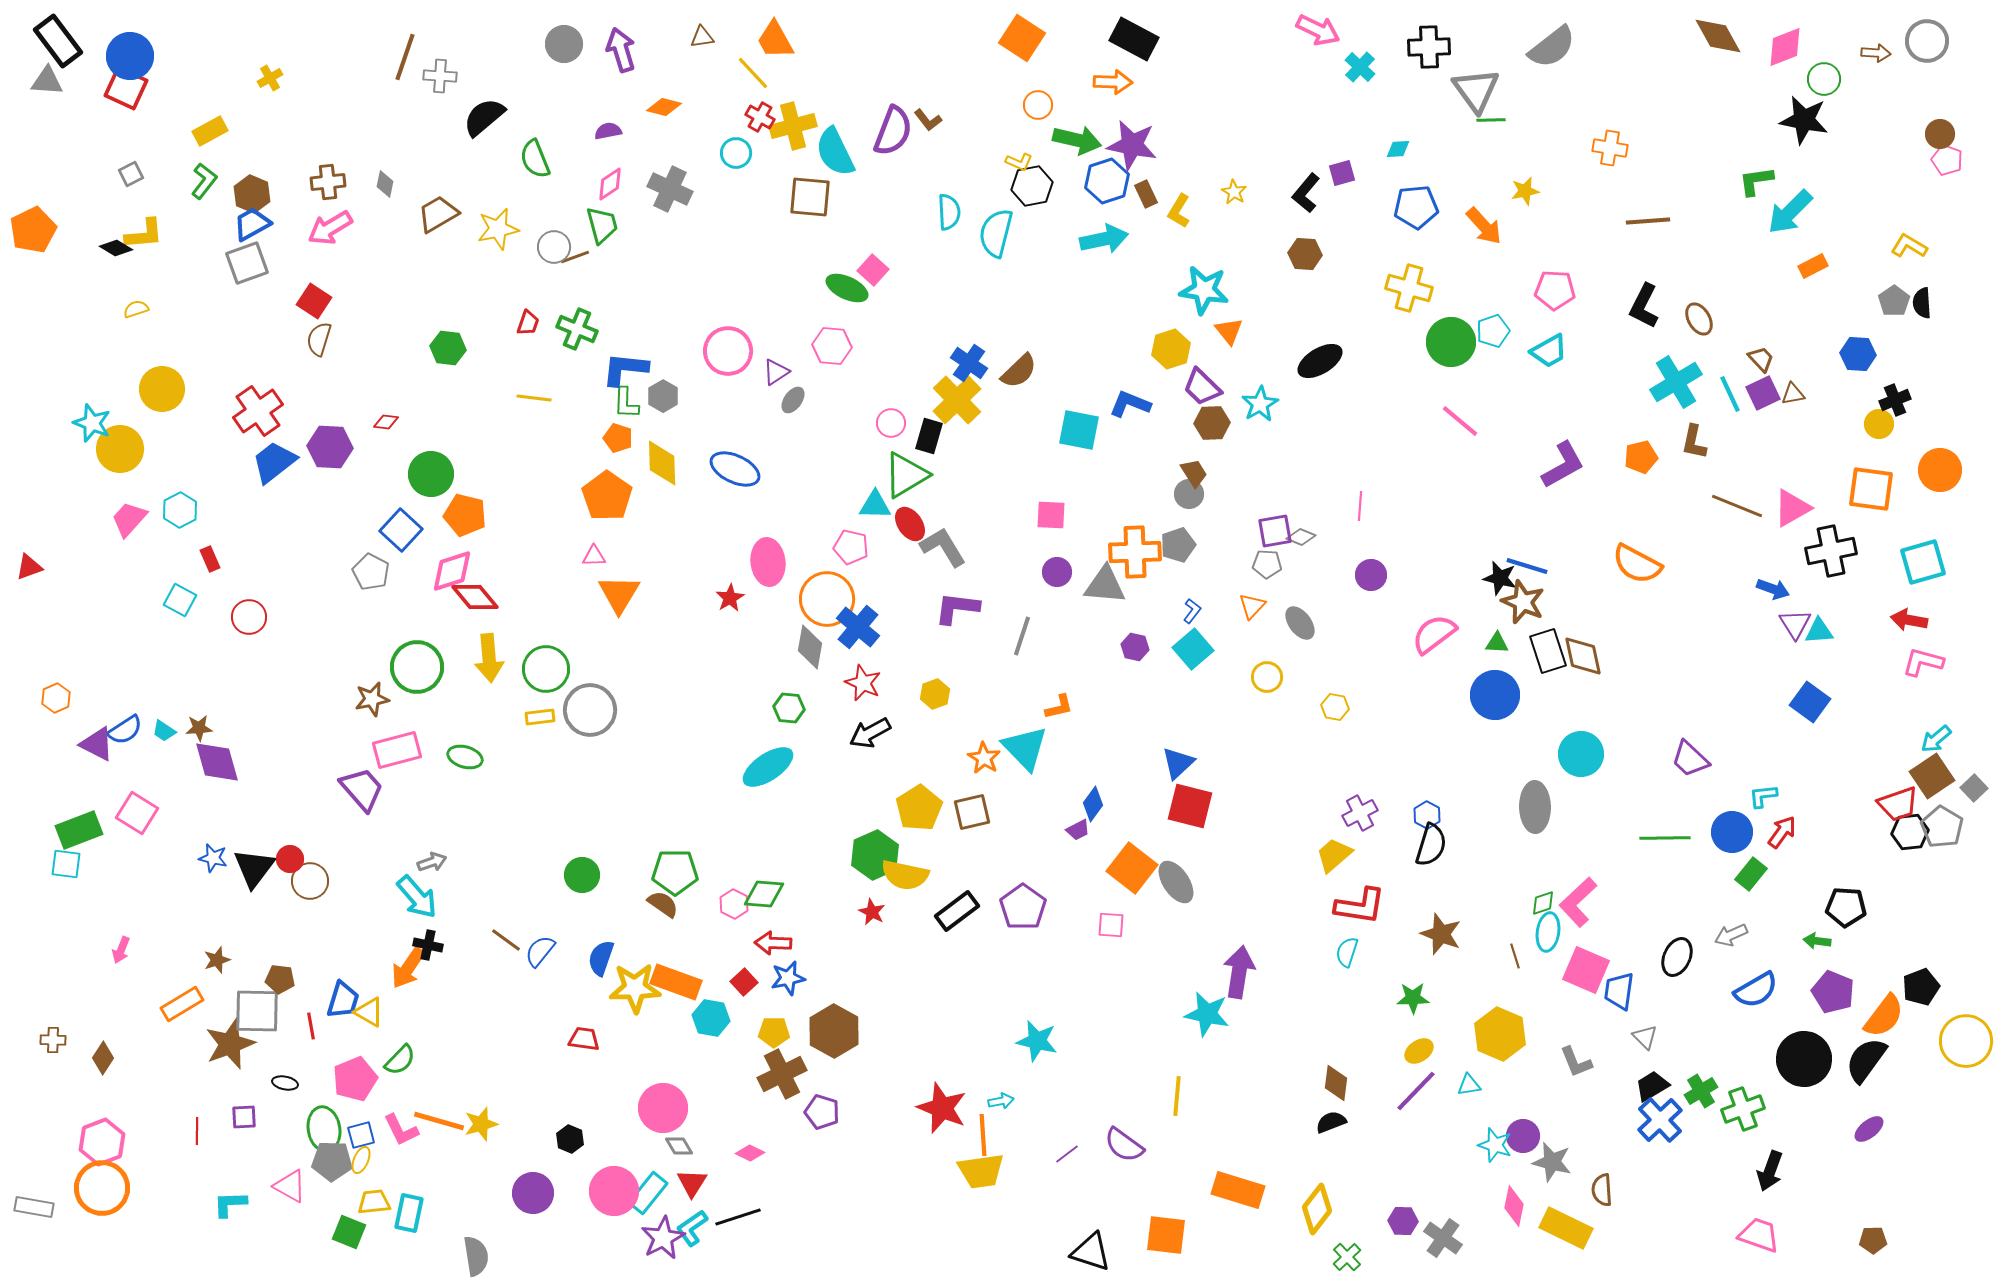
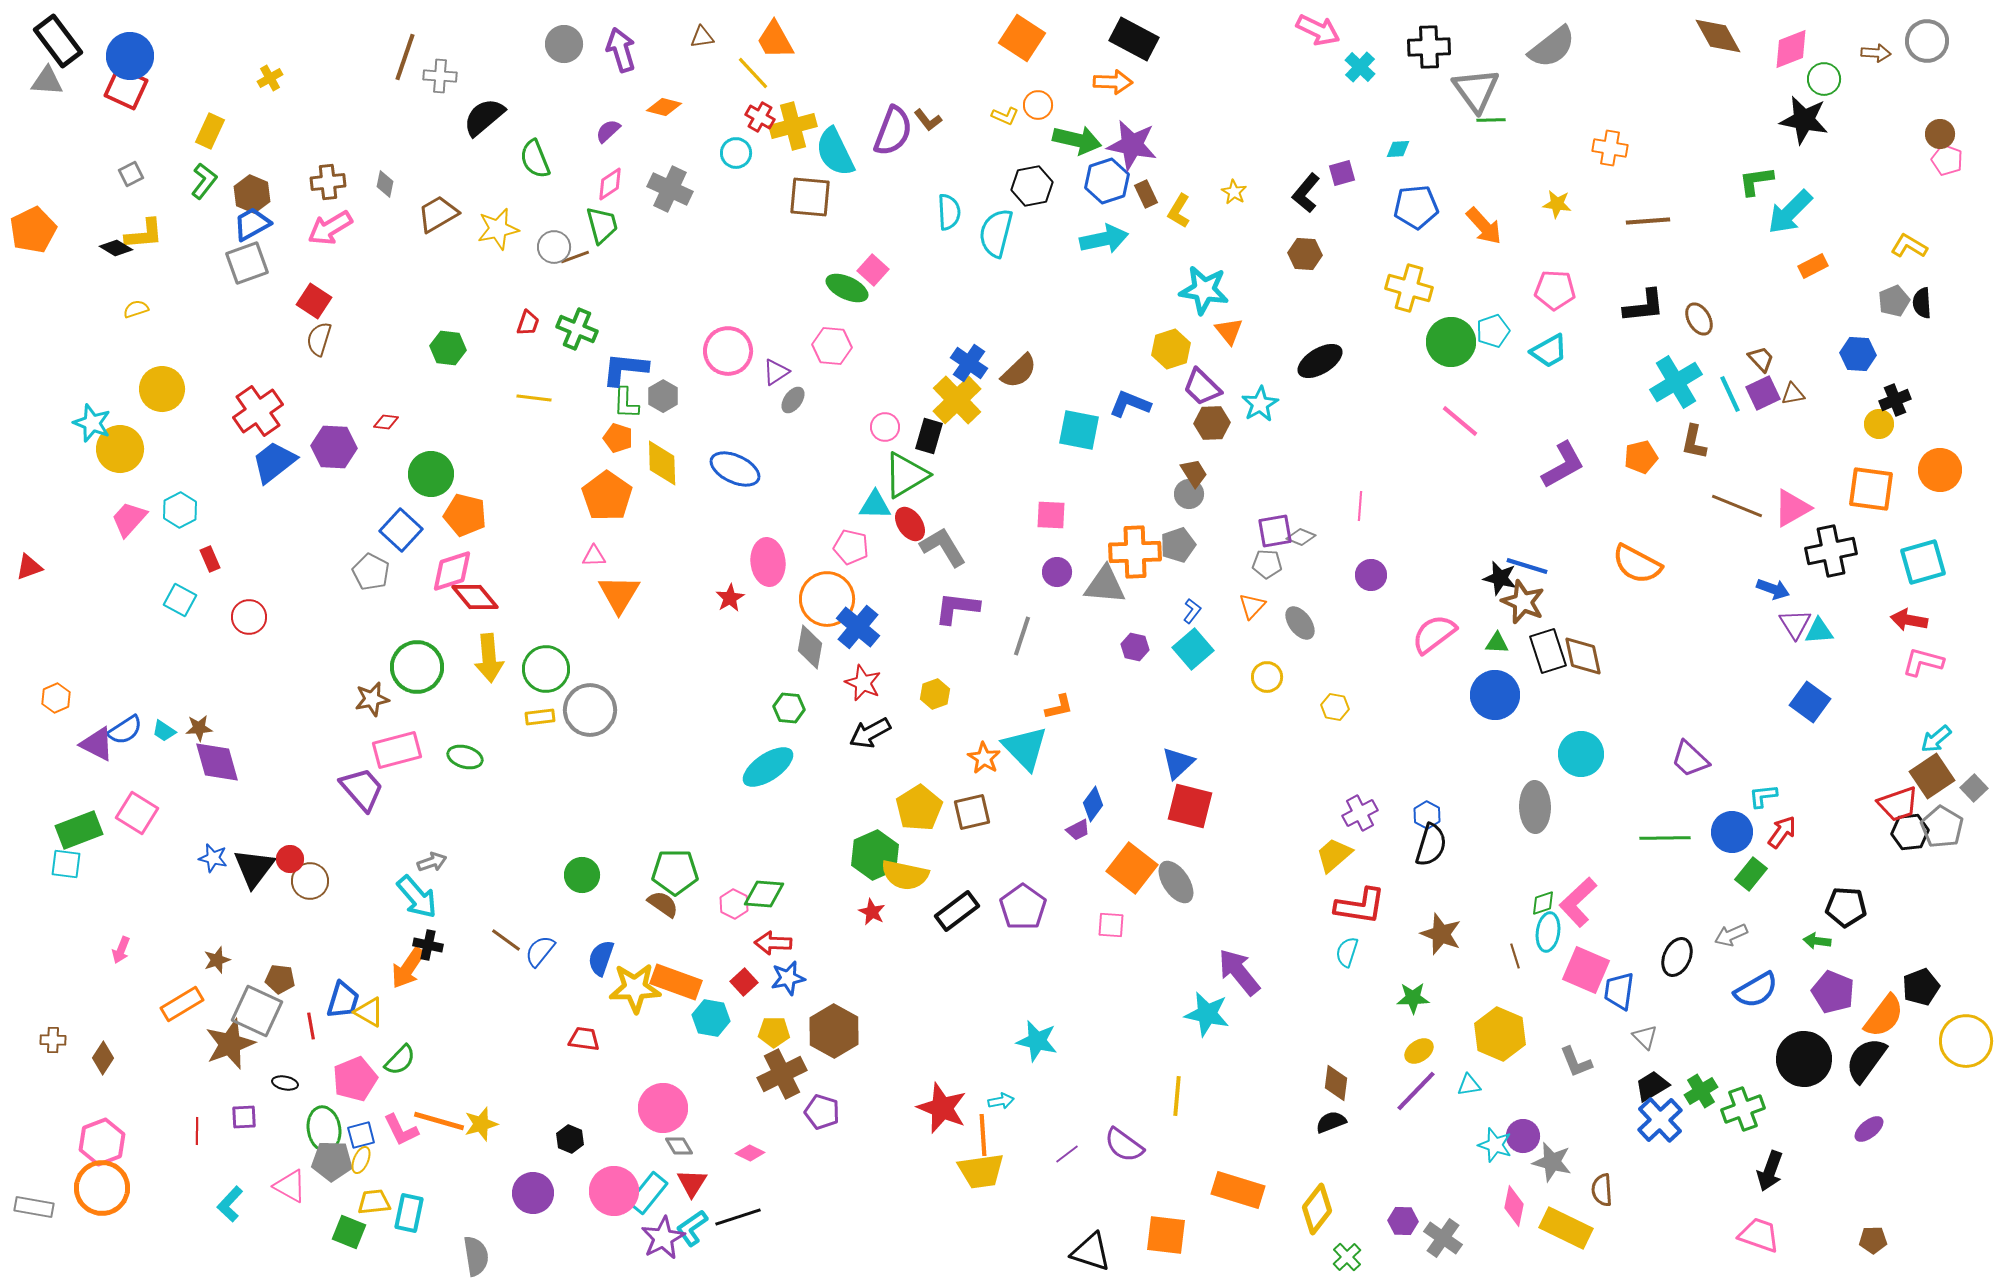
pink diamond at (1785, 47): moved 6 px right, 2 px down
yellow rectangle at (210, 131): rotated 36 degrees counterclockwise
purple semicircle at (608, 131): rotated 32 degrees counterclockwise
yellow L-shape at (1019, 162): moved 14 px left, 46 px up
yellow star at (1525, 191): moved 32 px right, 13 px down; rotated 20 degrees clockwise
gray pentagon at (1894, 301): rotated 12 degrees clockwise
black L-shape at (1644, 306): rotated 123 degrees counterclockwise
pink circle at (891, 423): moved 6 px left, 4 px down
purple hexagon at (330, 447): moved 4 px right
purple arrow at (1239, 972): rotated 48 degrees counterclockwise
gray square at (257, 1011): rotated 24 degrees clockwise
cyan L-shape at (230, 1204): rotated 45 degrees counterclockwise
